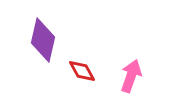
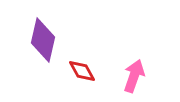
pink arrow: moved 3 px right
